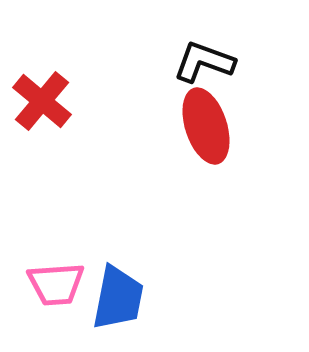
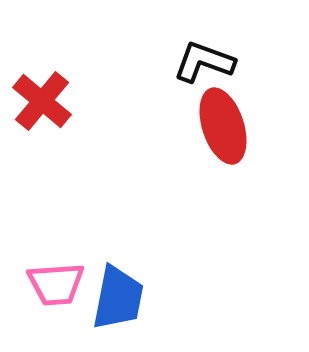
red ellipse: moved 17 px right
